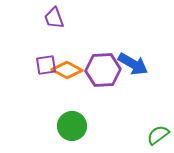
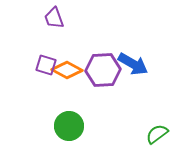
purple square: rotated 25 degrees clockwise
green circle: moved 3 px left
green semicircle: moved 1 px left, 1 px up
